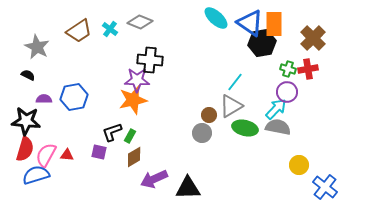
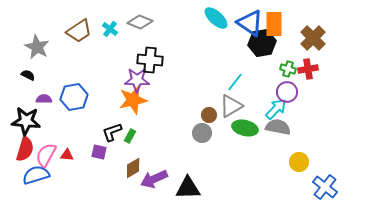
brown diamond: moved 1 px left, 11 px down
yellow circle: moved 3 px up
